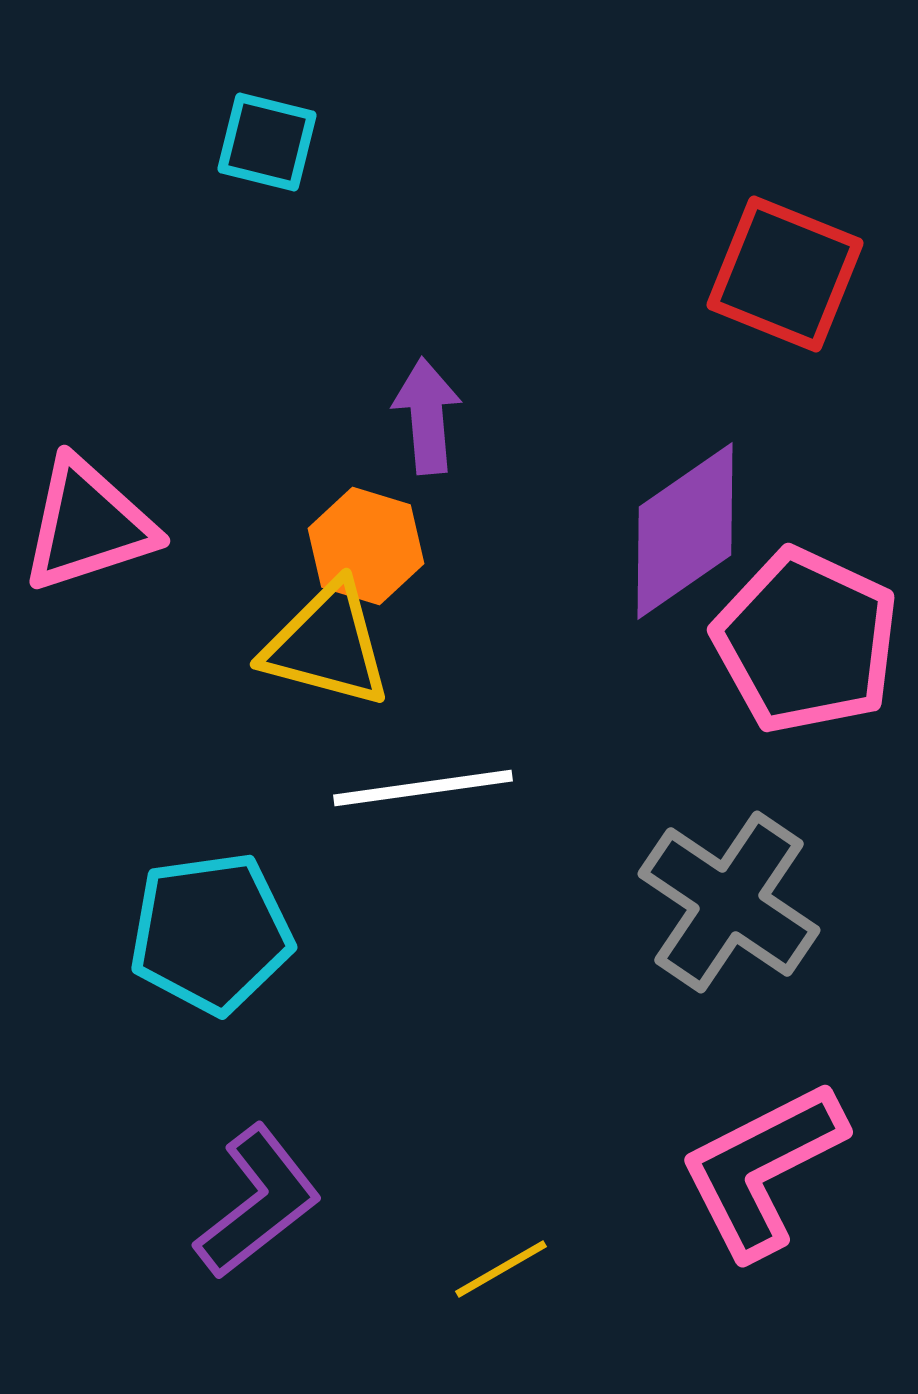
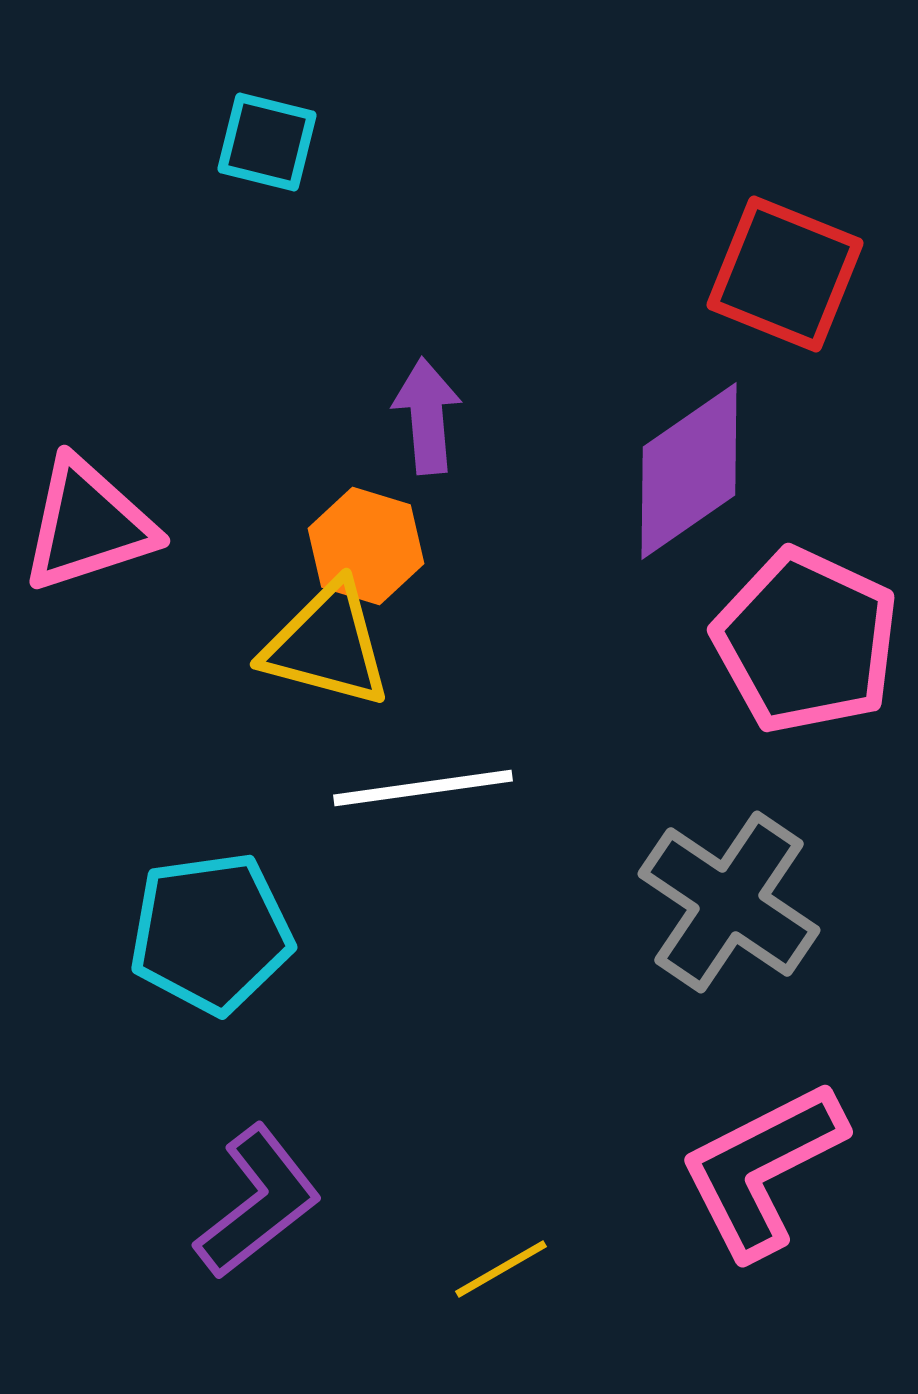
purple diamond: moved 4 px right, 60 px up
